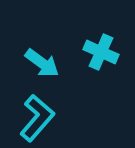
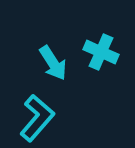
cyan arrow: moved 11 px right; rotated 21 degrees clockwise
